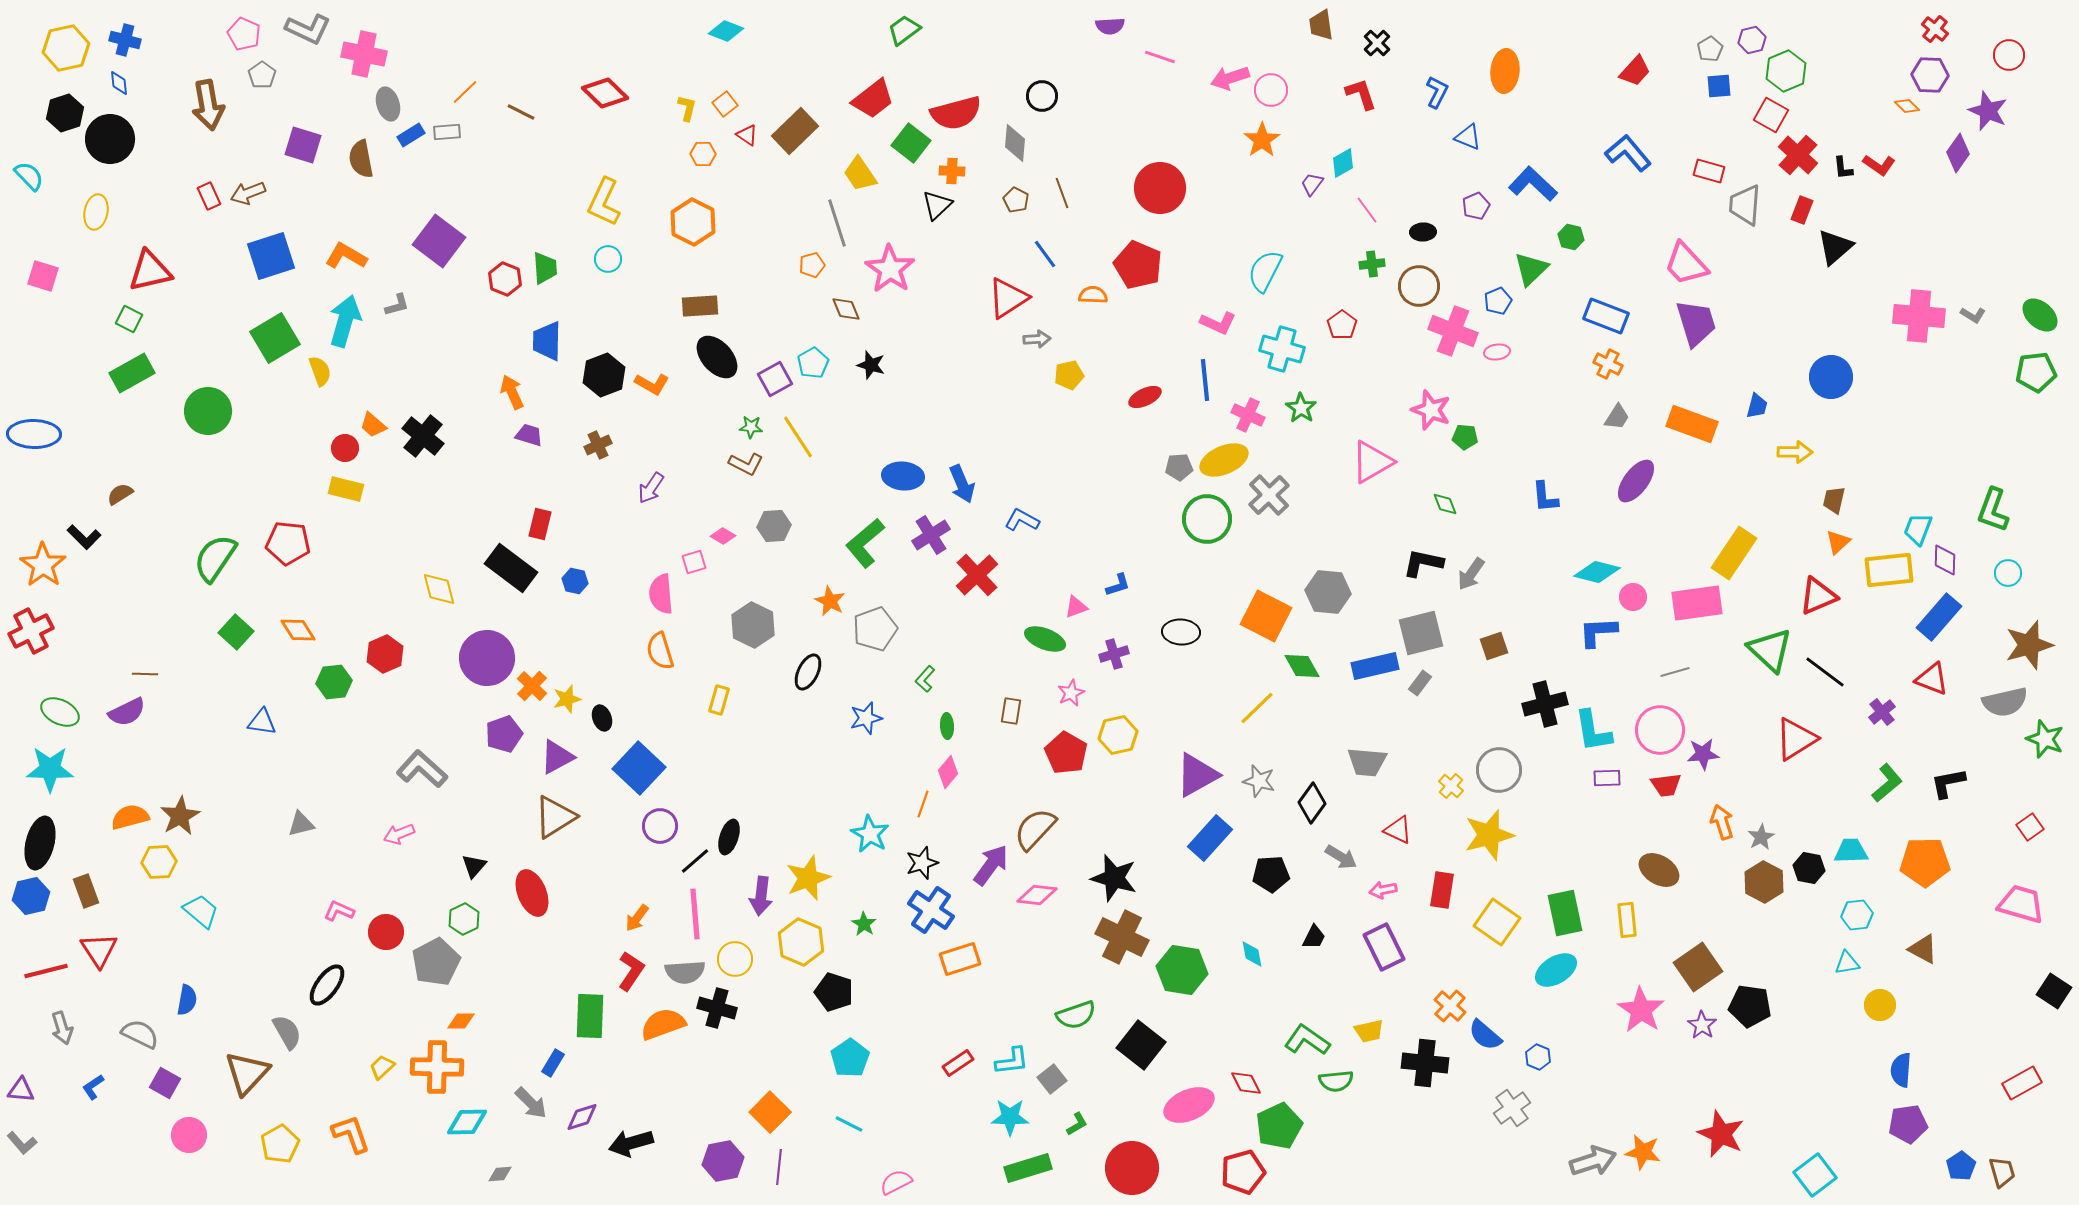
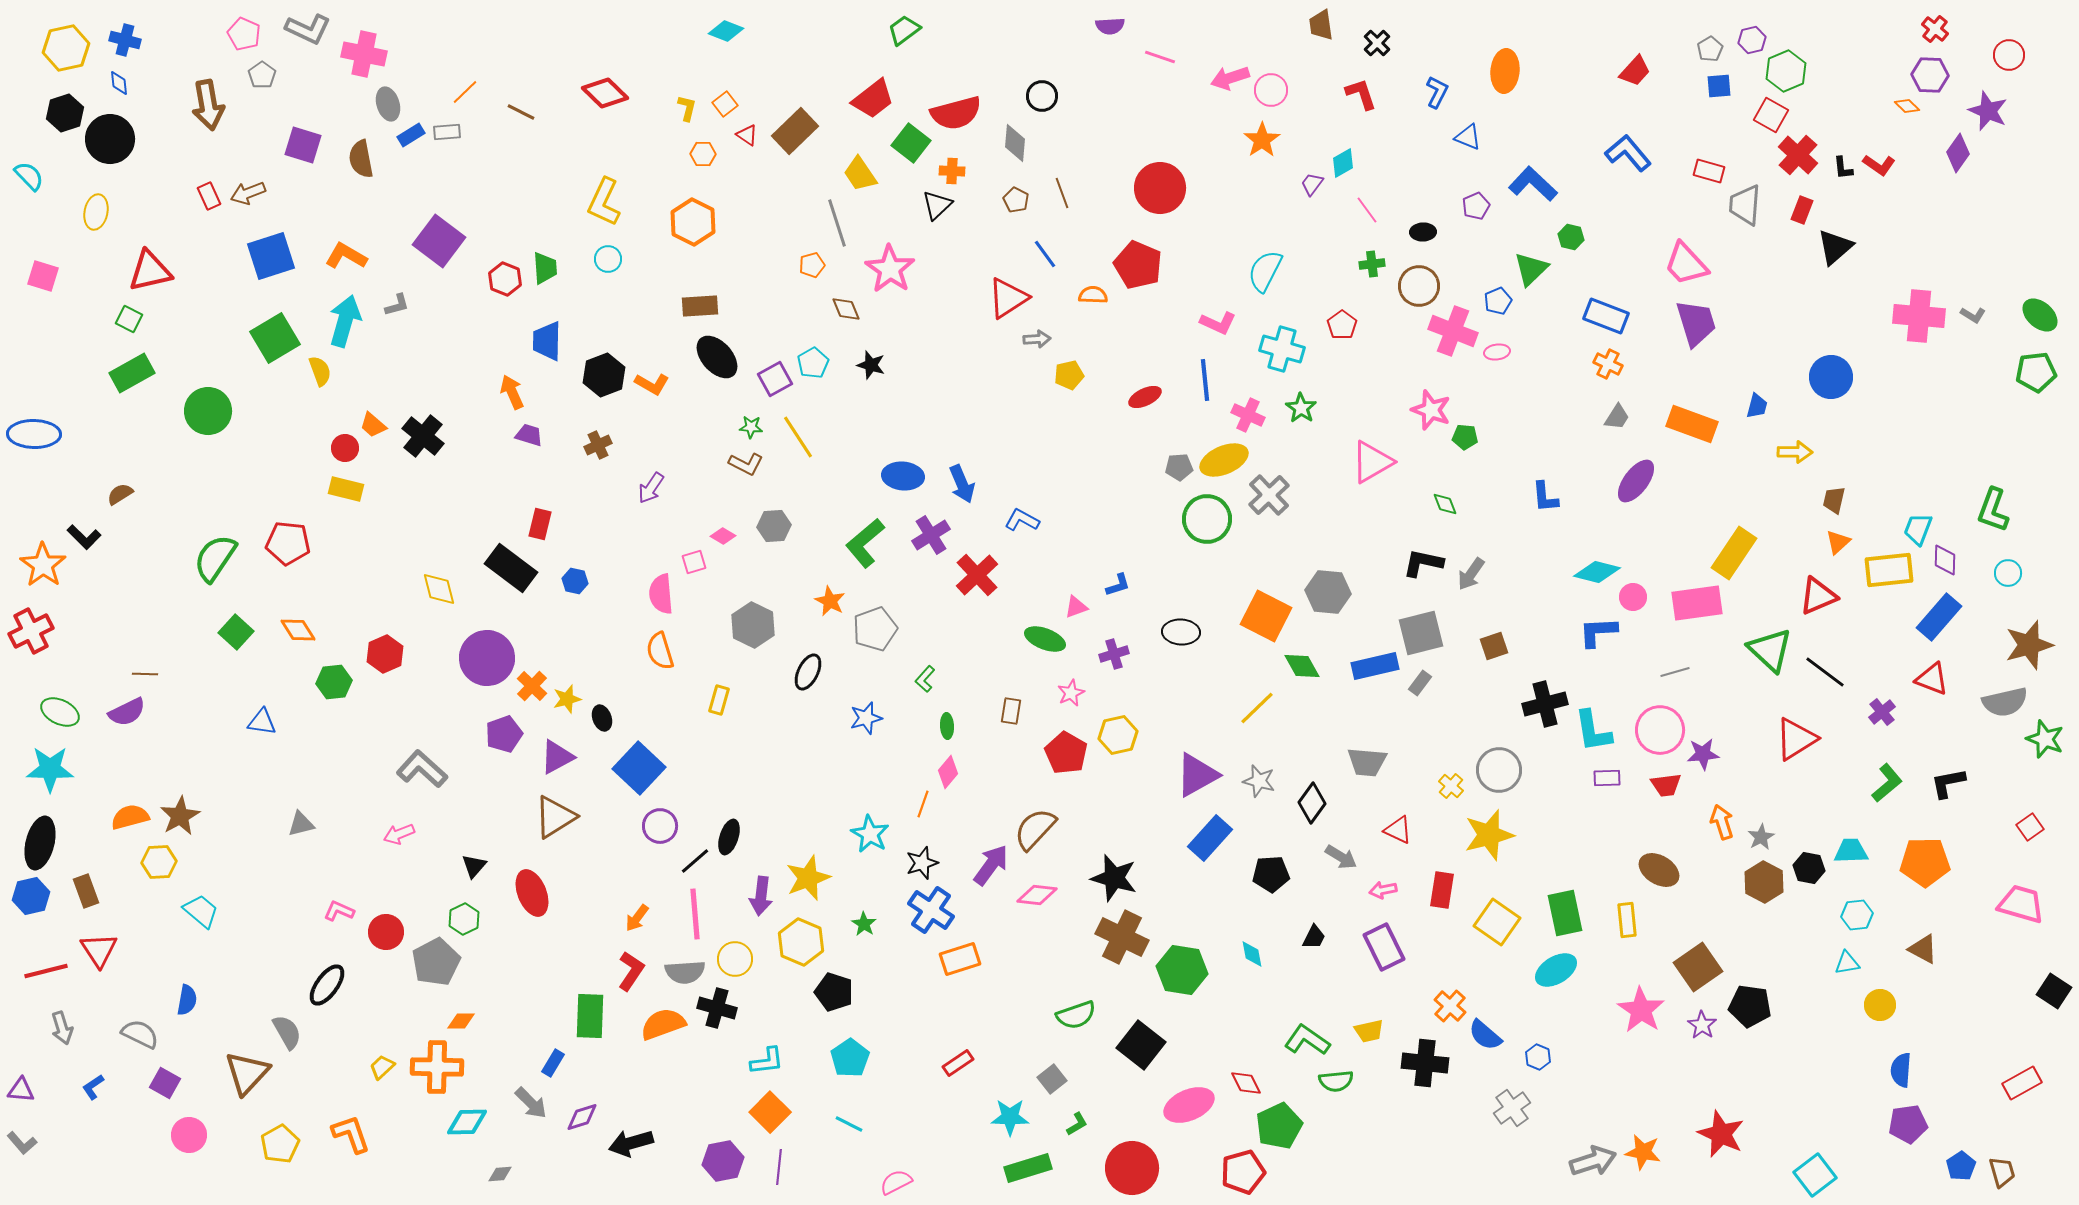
cyan L-shape at (1012, 1061): moved 245 px left
